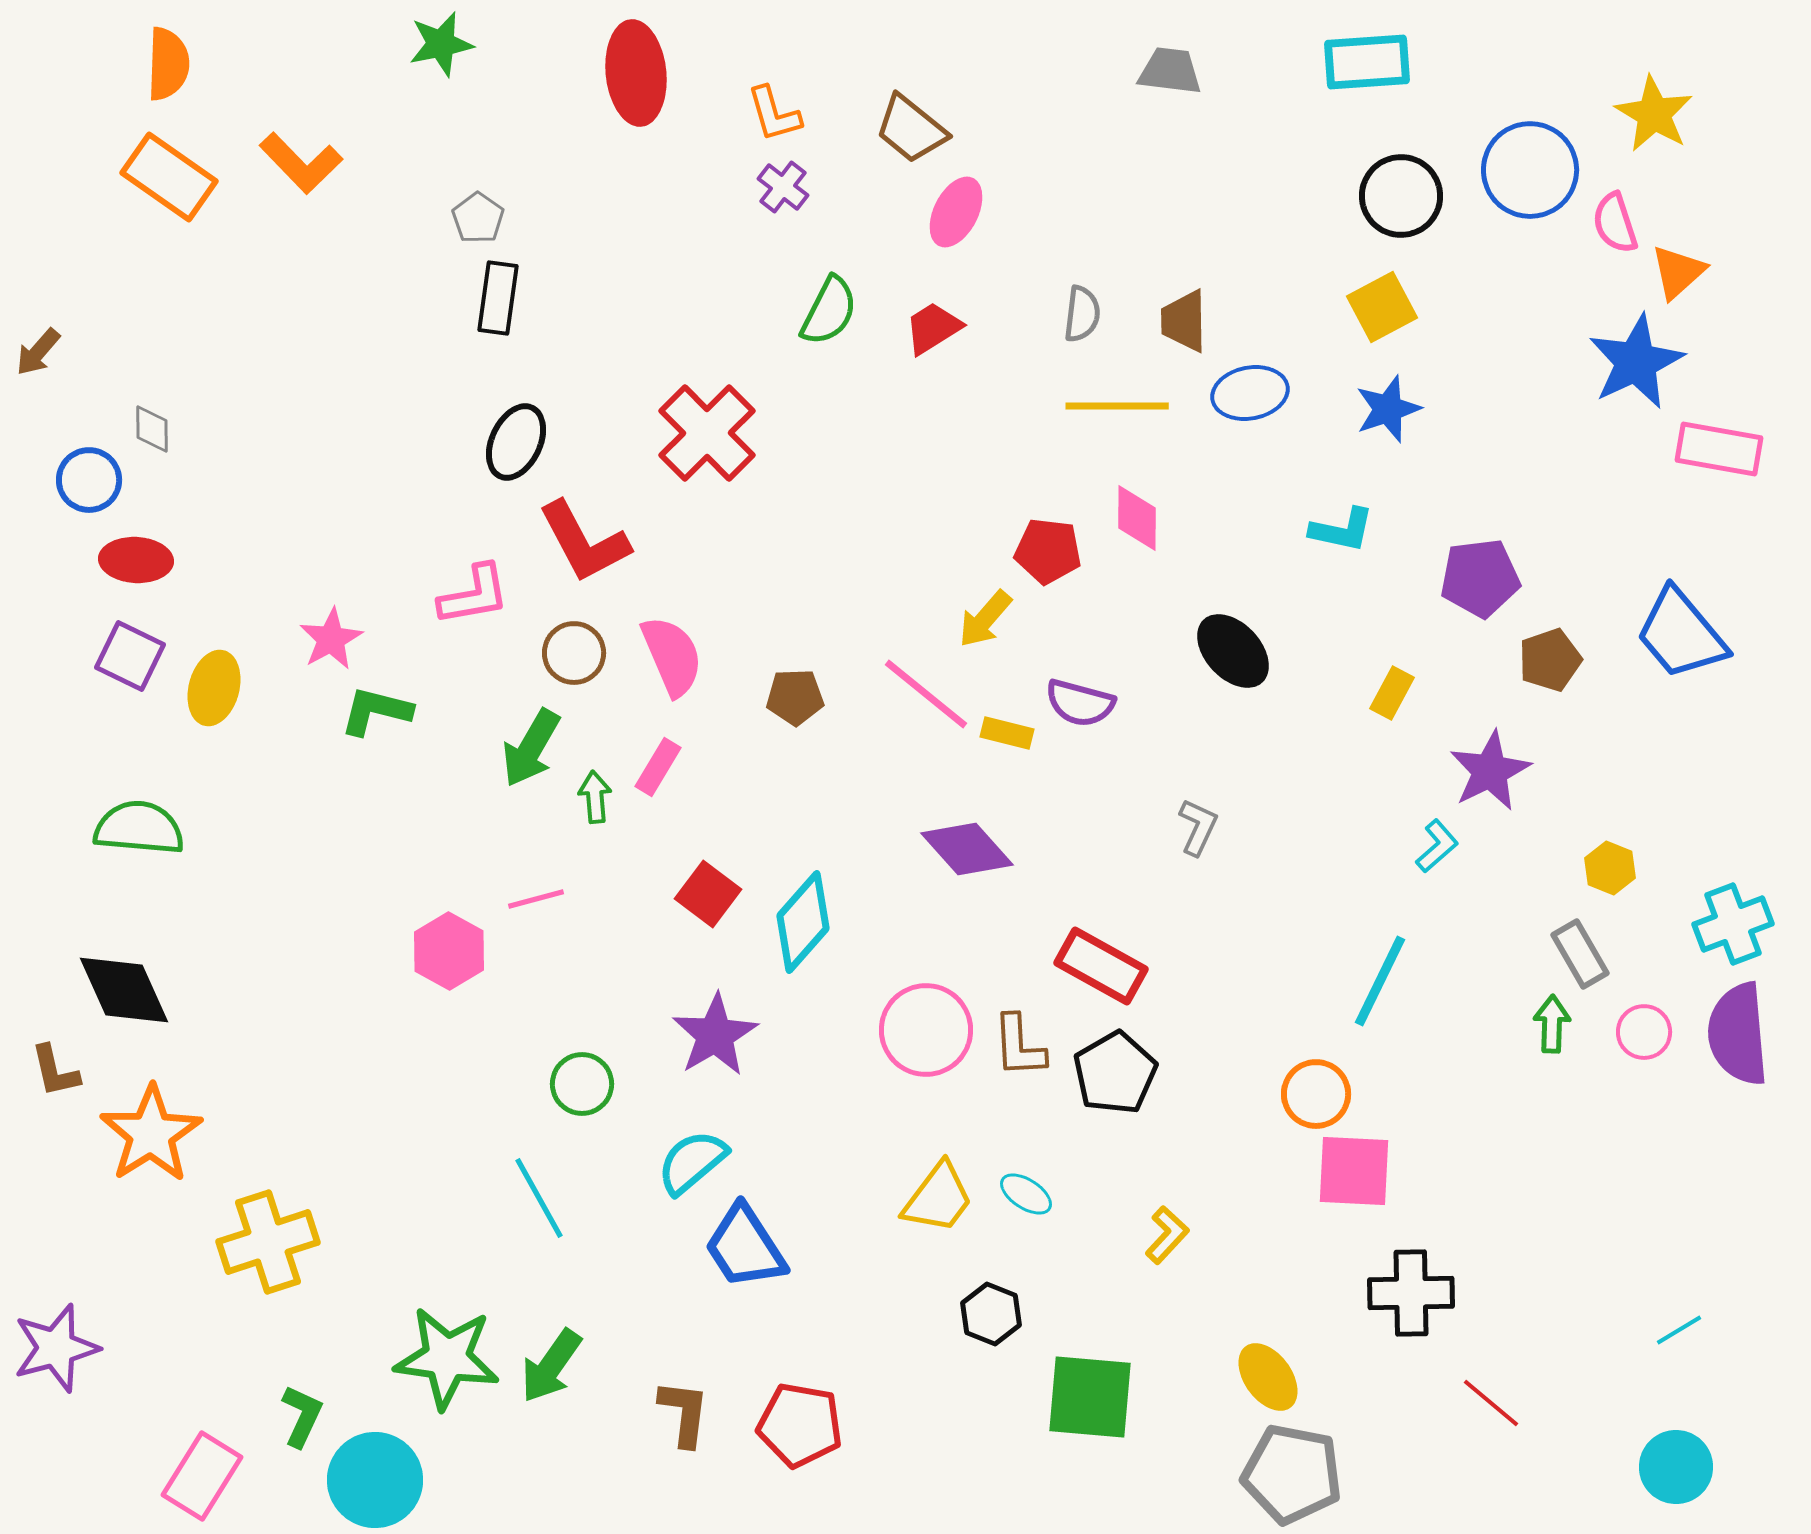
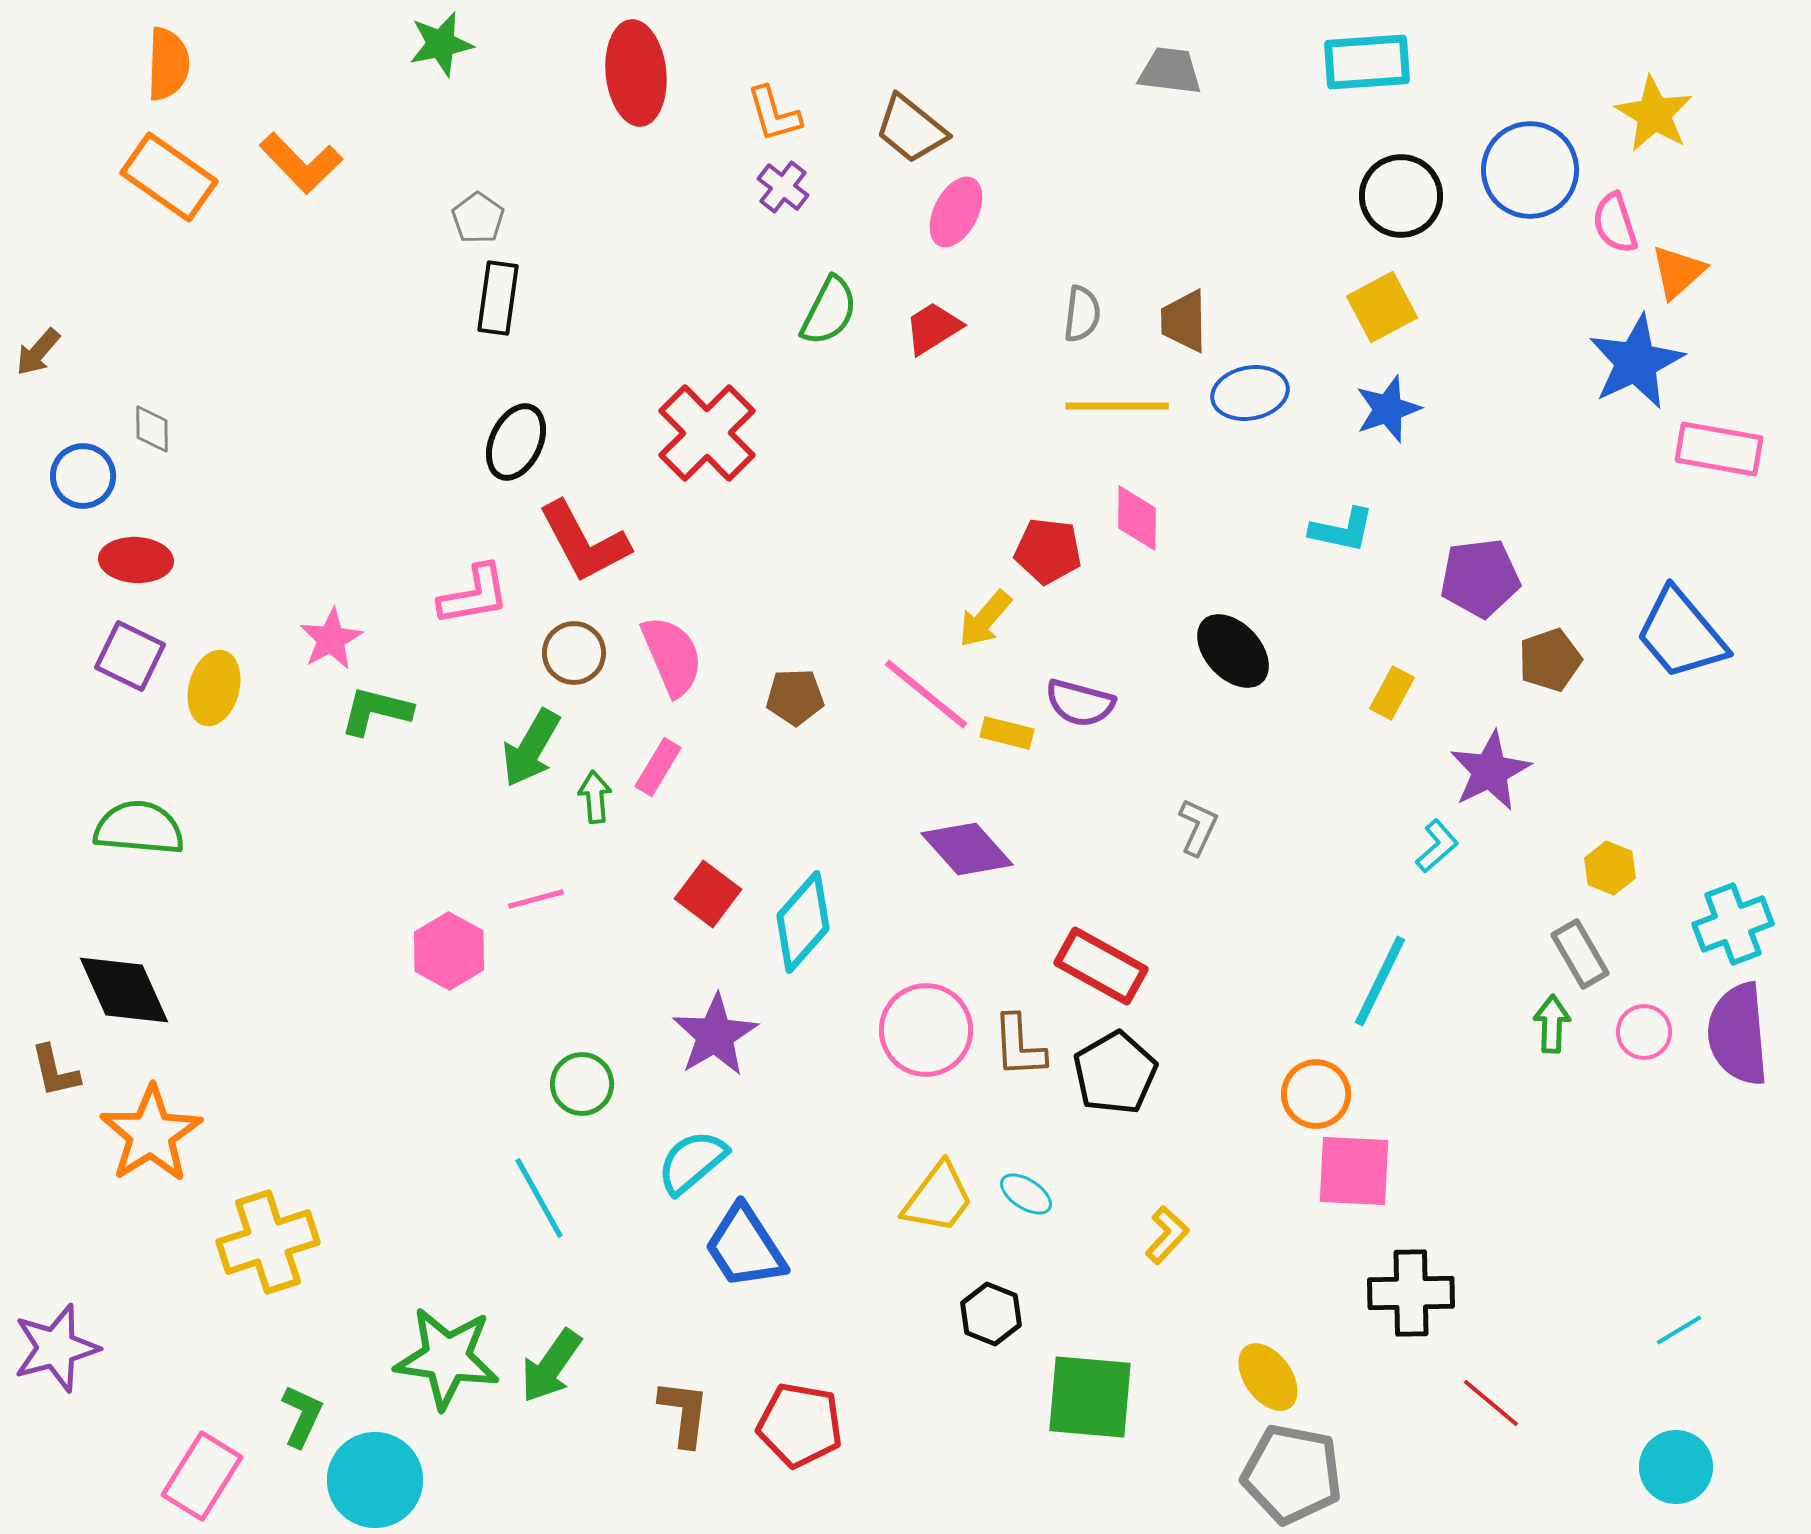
blue circle at (89, 480): moved 6 px left, 4 px up
